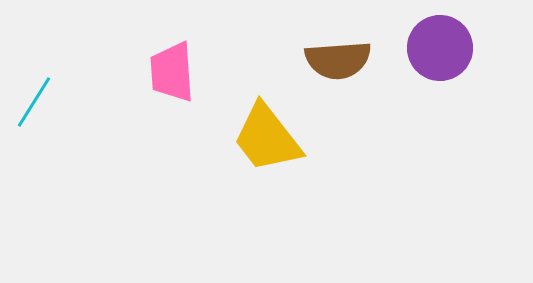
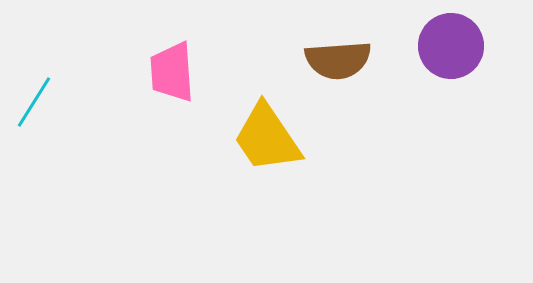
purple circle: moved 11 px right, 2 px up
yellow trapezoid: rotated 4 degrees clockwise
